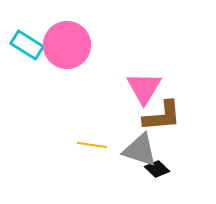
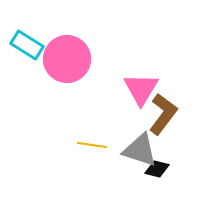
pink circle: moved 14 px down
pink triangle: moved 3 px left, 1 px down
brown L-shape: moved 1 px right, 2 px up; rotated 48 degrees counterclockwise
black diamond: rotated 30 degrees counterclockwise
